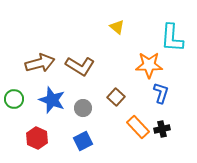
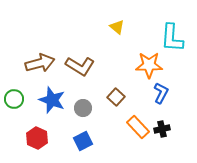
blue L-shape: rotated 10 degrees clockwise
